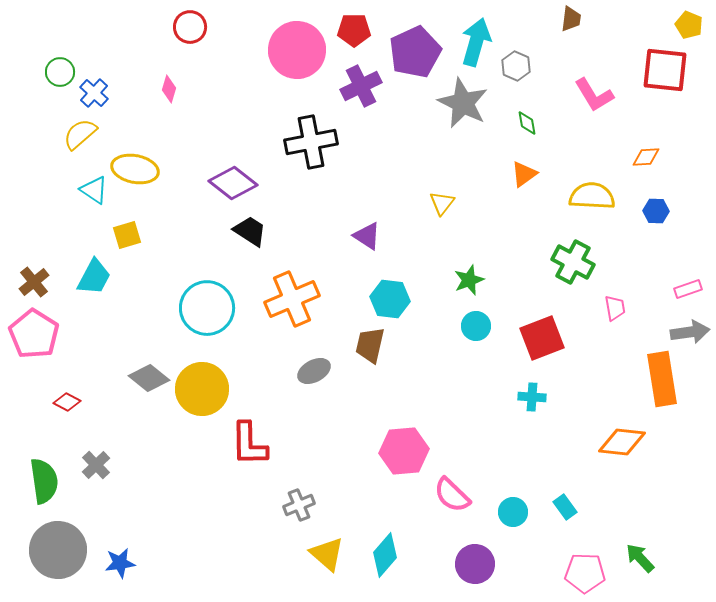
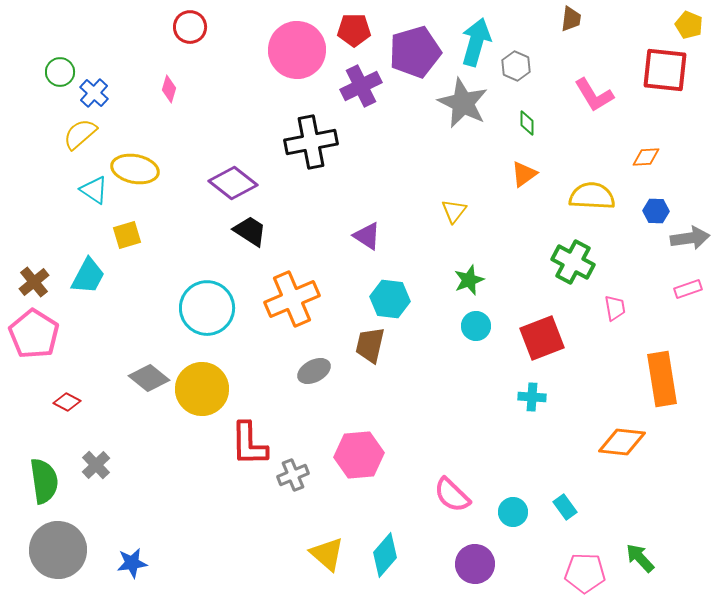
purple pentagon at (415, 52): rotated 9 degrees clockwise
green diamond at (527, 123): rotated 10 degrees clockwise
yellow triangle at (442, 203): moved 12 px right, 8 px down
cyan trapezoid at (94, 277): moved 6 px left, 1 px up
gray arrow at (690, 332): moved 94 px up
pink hexagon at (404, 451): moved 45 px left, 4 px down
gray cross at (299, 505): moved 6 px left, 30 px up
blue star at (120, 563): moved 12 px right
